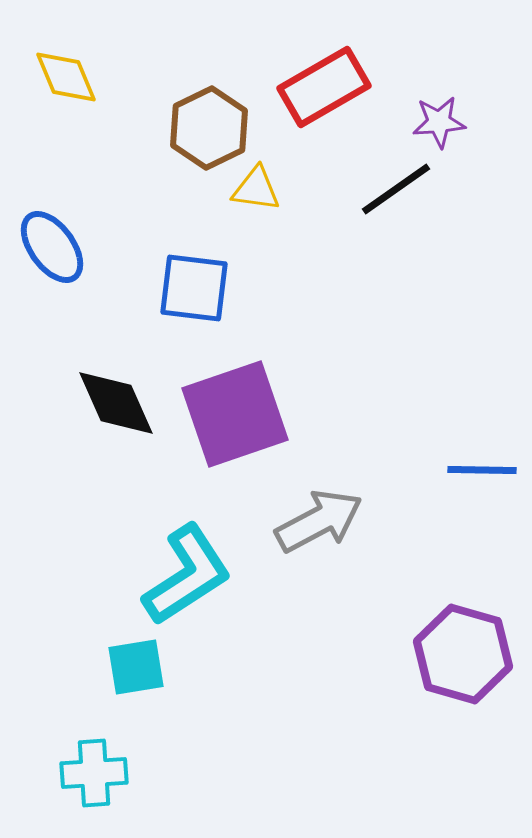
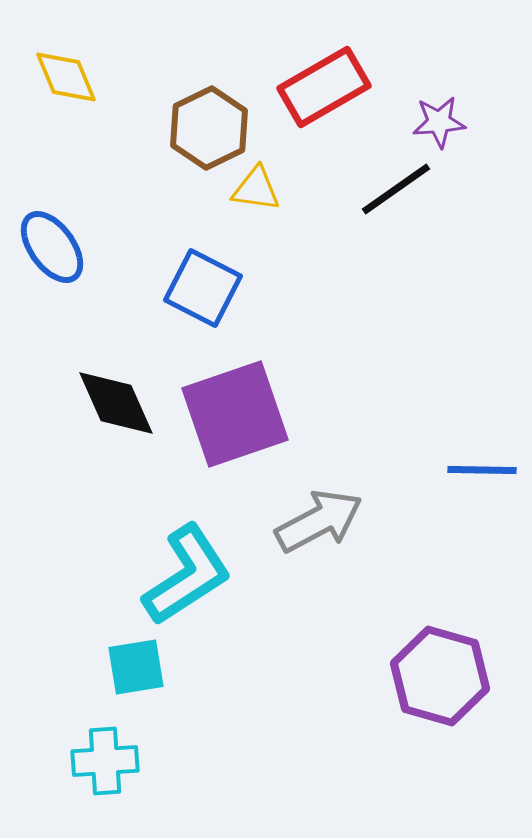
blue square: moved 9 px right; rotated 20 degrees clockwise
purple hexagon: moved 23 px left, 22 px down
cyan cross: moved 11 px right, 12 px up
